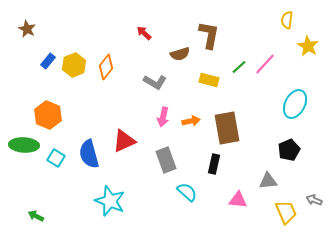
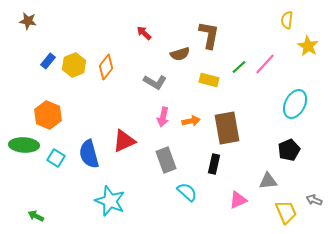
brown star: moved 1 px right, 8 px up; rotated 18 degrees counterclockwise
pink triangle: rotated 30 degrees counterclockwise
